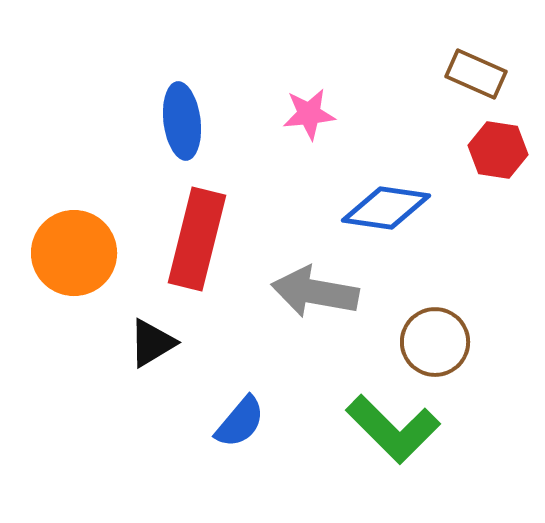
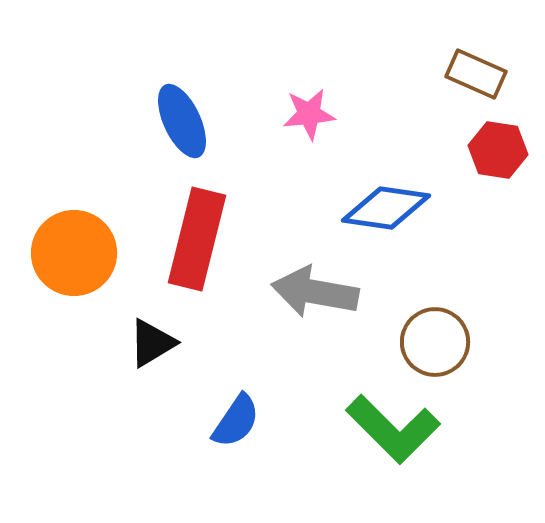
blue ellipse: rotated 18 degrees counterclockwise
blue semicircle: moved 4 px left, 1 px up; rotated 6 degrees counterclockwise
